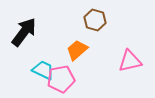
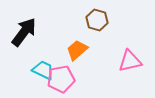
brown hexagon: moved 2 px right
